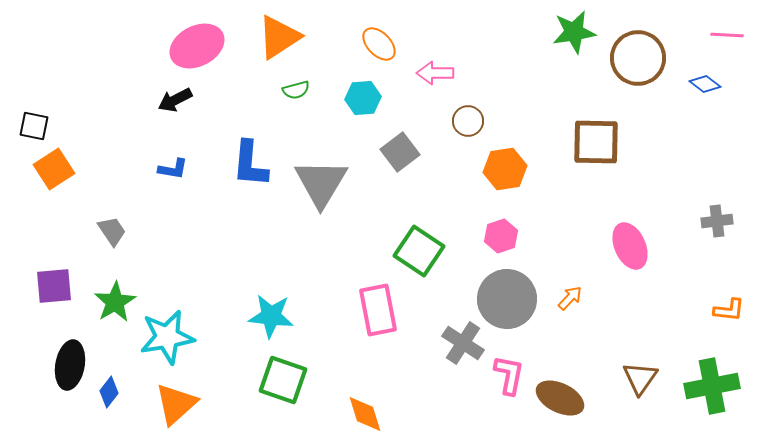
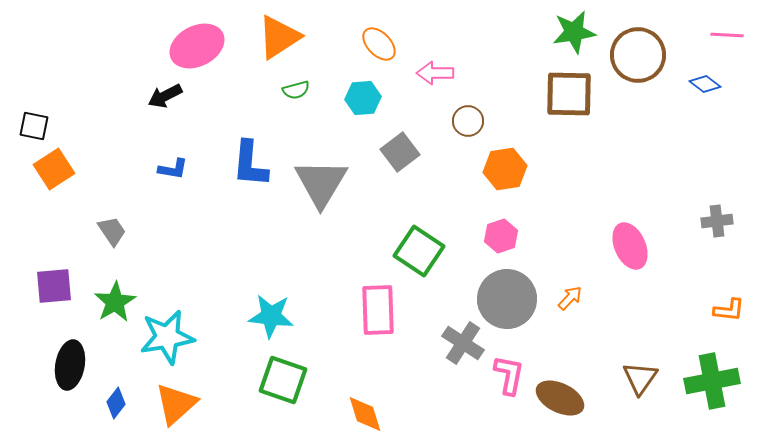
brown circle at (638, 58): moved 3 px up
black arrow at (175, 100): moved 10 px left, 4 px up
brown square at (596, 142): moved 27 px left, 48 px up
pink rectangle at (378, 310): rotated 9 degrees clockwise
green cross at (712, 386): moved 5 px up
blue diamond at (109, 392): moved 7 px right, 11 px down
